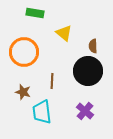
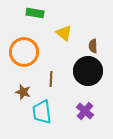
brown line: moved 1 px left, 2 px up
